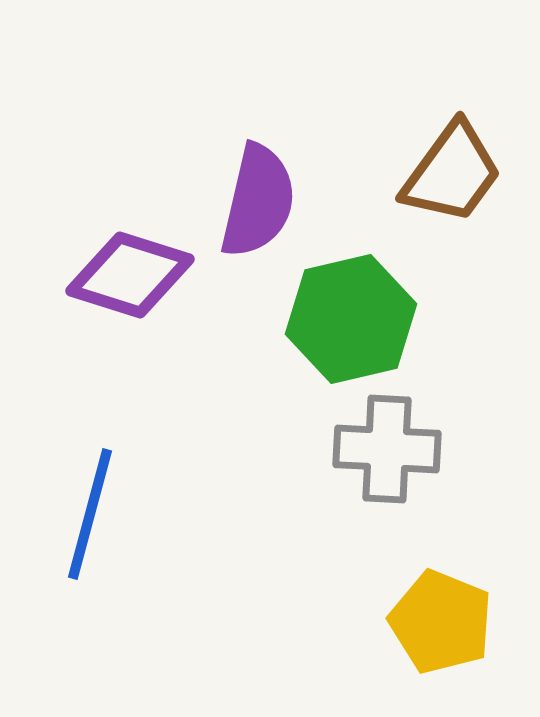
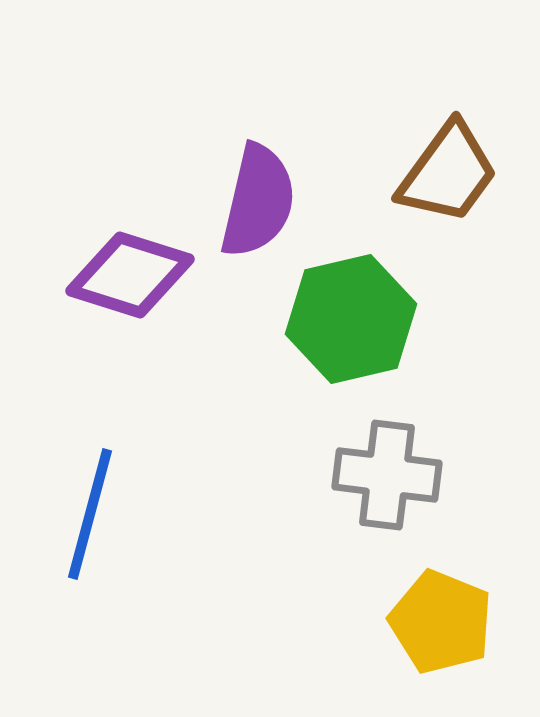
brown trapezoid: moved 4 px left
gray cross: moved 26 px down; rotated 4 degrees clockwise
